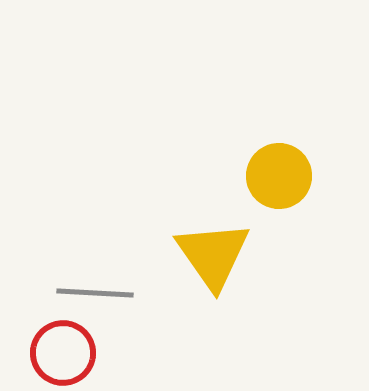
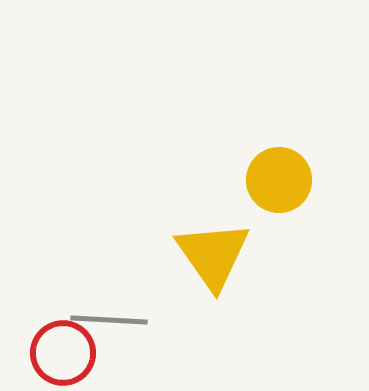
yellow circle: moved 4 px down
gray line: moved 14 px right, 27 px down
